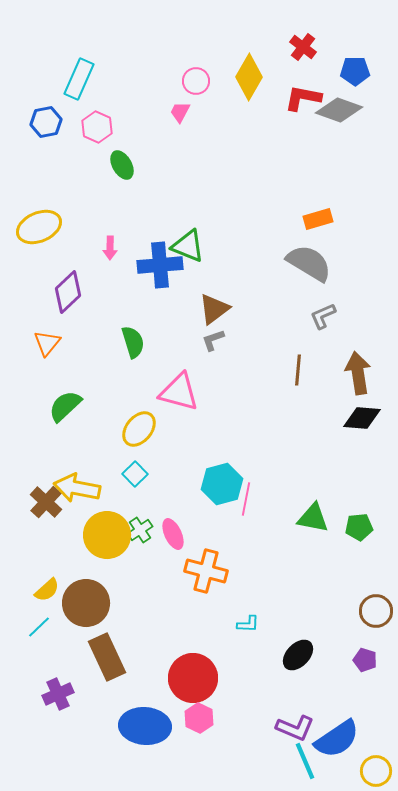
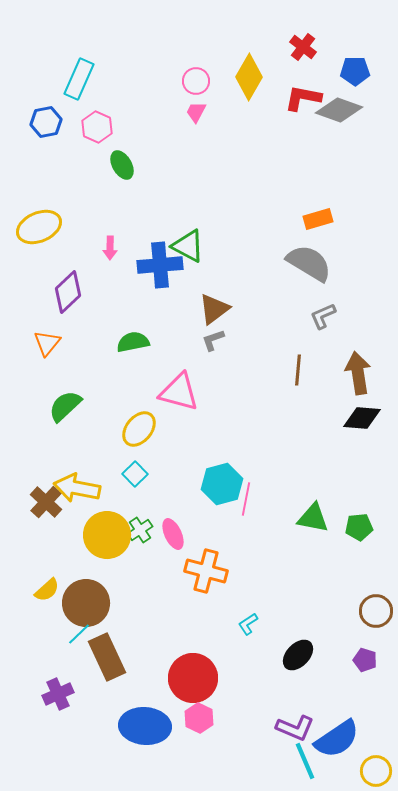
pink trapezoid at (180, 112): moved 16 px right
green triangle at (188, 246): rotated 6 degrees clockwise
green semicircle at (133, 342): rotated 84 degrees counterclockwise
cyan L-shape at (248, 624): rotated 145 degrees clockwise
cyan line at (39, 627): moved 40 px right, 7 px down
